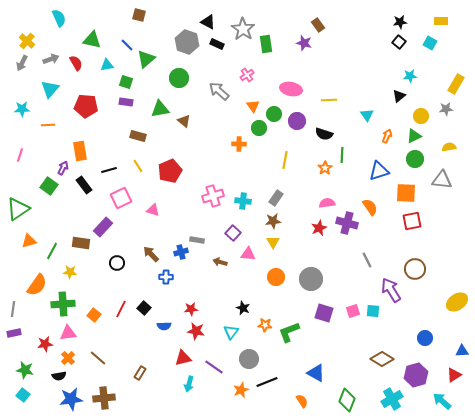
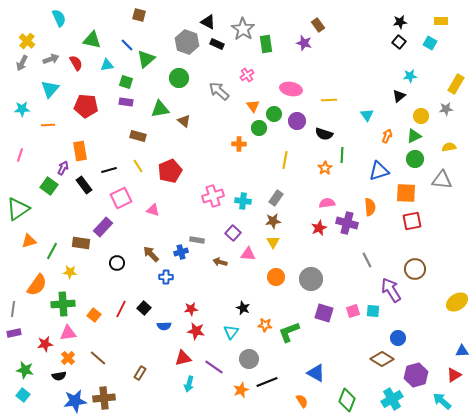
orange semicircle at (370, 207): rotated 30 degrees clockwise
blue circle at (425, 338): moved 27 px left
blue star at (71, 399): moved 4 px right, 2 px down
